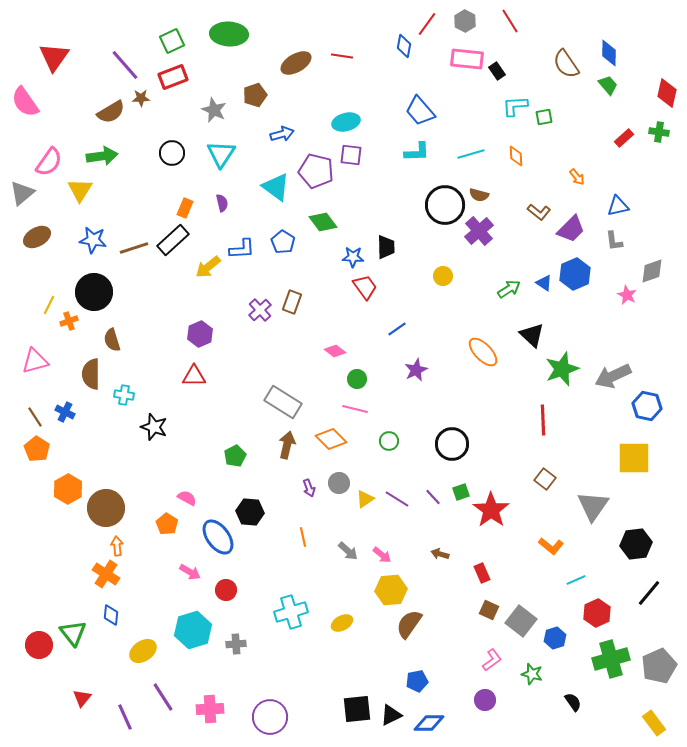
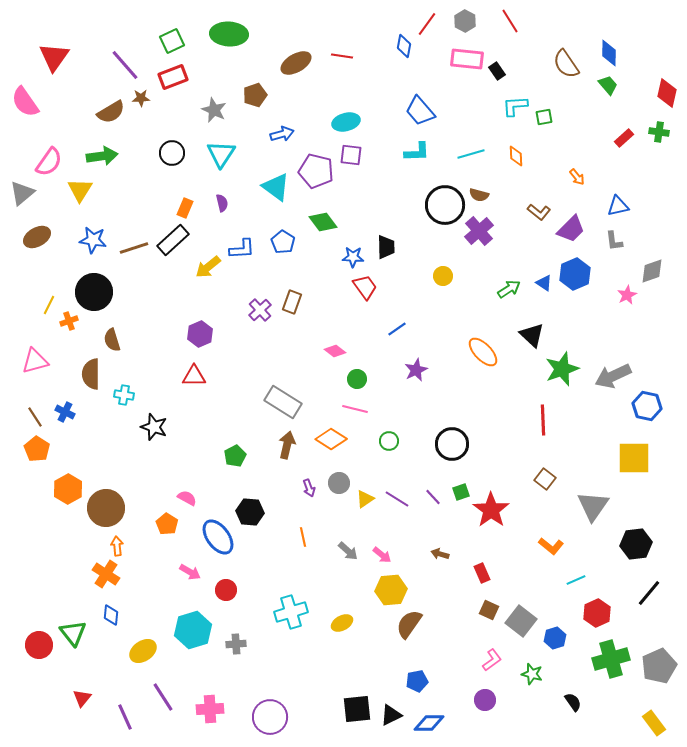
pink star at (627, 295): rotated 18 degrees clockwise
orange diamond at (331, 439): rotated 12 degrees counterclockwise
